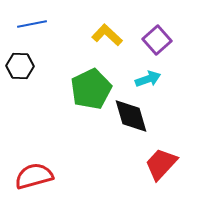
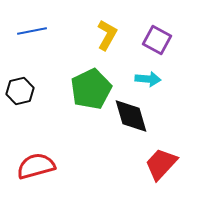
blue line: moved 7 px down
yellow L-shape: rotated 76 degrees clockwise
purple square: rotated 20 degrees counterclockwise
black hexagon: moved 25 px down; rotated 16 degrees counterclockwise
cyan arrow: rotated 25 degrees clockwise
red semicircle: moved 2 px right, 10 px up
